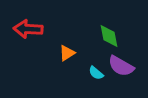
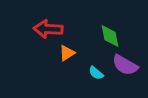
red arrow: moved 20 px right
green diamond: moved 1 px right
purple semicircle: moved 4 px right, 1 px up
